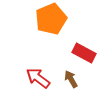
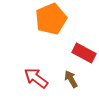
red arrow: moved 2 px left
